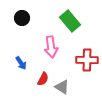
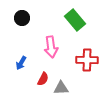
green rectangle: moved 5 px right, 1 px up
blue arrow: rotated 64 degrees clockwise
gray triangle: moved 1 px left, 1 px down; rotated 35 degrees counterclockwise
